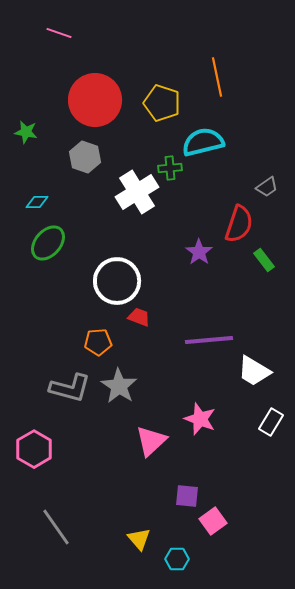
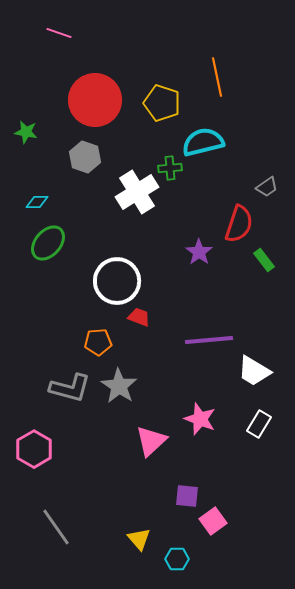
white rectangle: moved 12 px left, 2 px down
